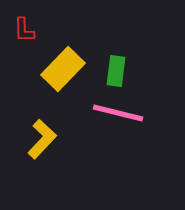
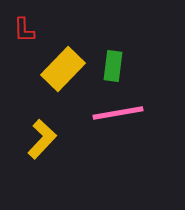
green rectangle: moved 3 px left, 5 px up
pink line: rotated 24 degrees counterclockwise
